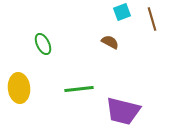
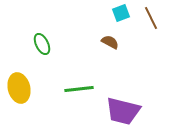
cyan square: moved 1 px left, 1 px down
brown line: moved 1 px left, 1 px up; rotated 10 degrees counterclockwise
green ellipse: moved 1 px left
yellow ellipse: rotated 8 degrees counterclockwise
